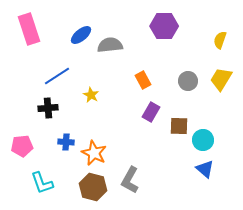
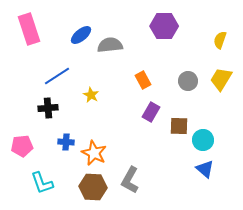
brown hexagon: rotated 12 degrees counterclockwise
